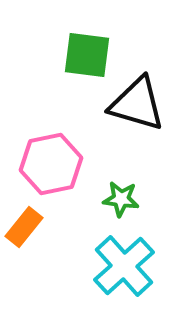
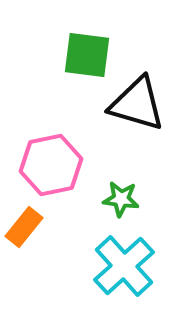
pink hexagon: moved 1 px down
